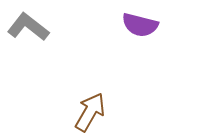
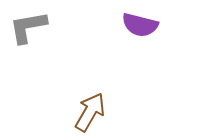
gray L-shape: rotated 48 degrees counterclockwise
